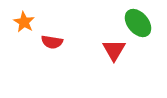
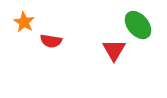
green ellipse: moved 2 px down
red semicircle: moved 1 px left, 1 px up
